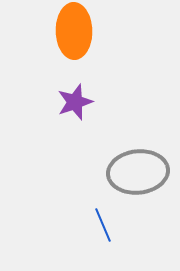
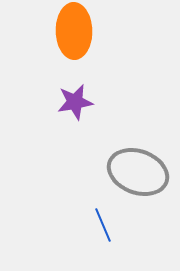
purple star: rotated 9 degrees clockwise
gray ellipse: rotated 26 degrees clockwise
